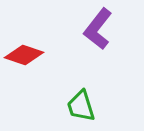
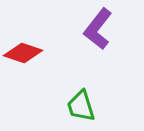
red diamond: moved 1 px left, 2 px up
